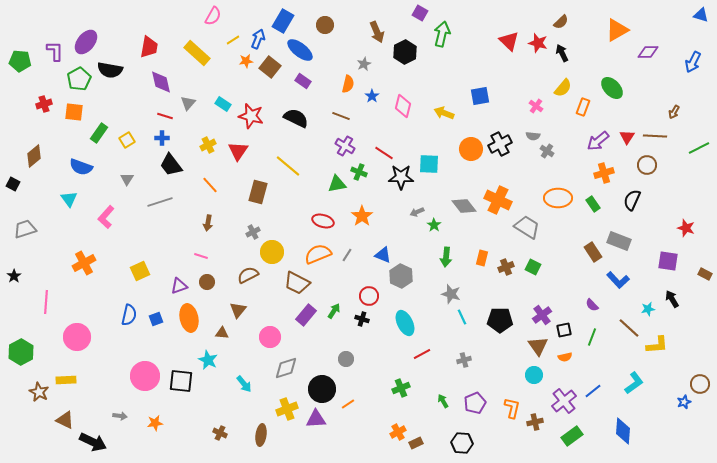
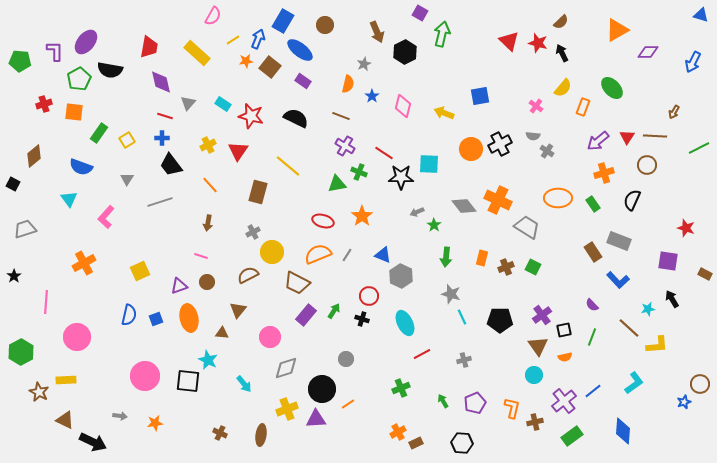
black square at (181, 381): moved 7 px right
